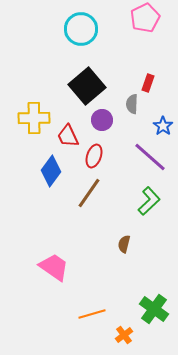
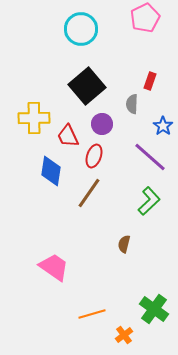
red rectangle: moved 2 px right, 2 px up
purple circle: moved 4 px down
blue diamond: rotated 28 degrees counterclockwise
